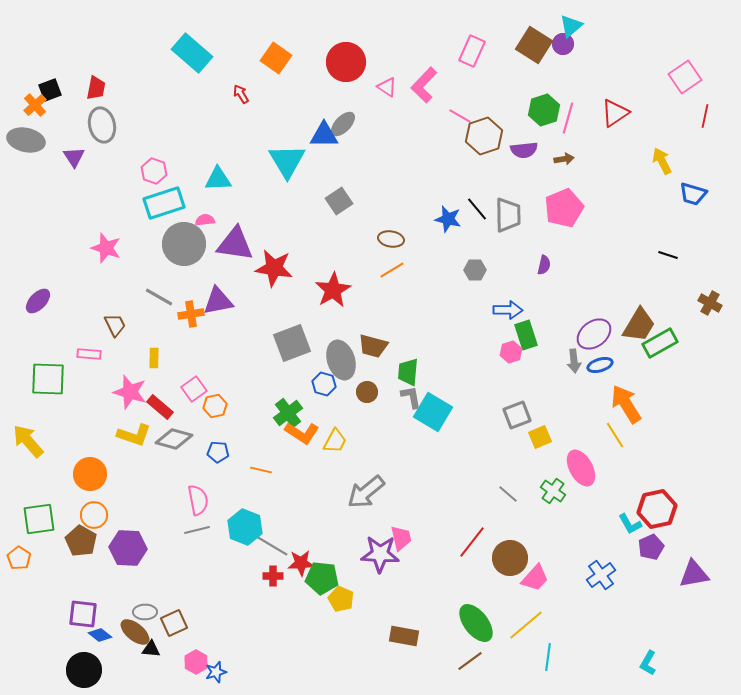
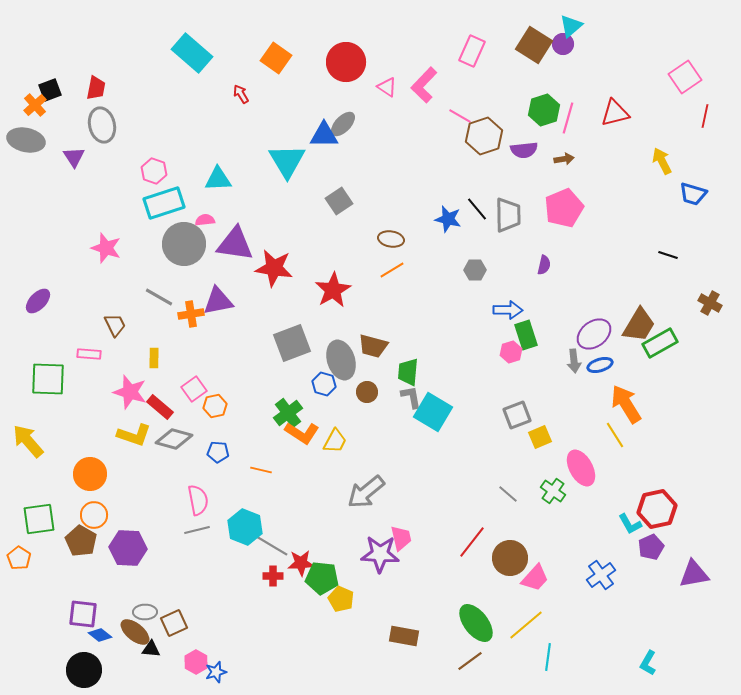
red triangle at (615, 113): rotated 20 degrees clockwise
